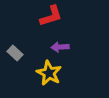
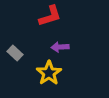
red L-shape: moved 1 px left
yellow star: rotated 10 degrees clockwise
